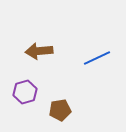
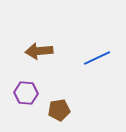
purple hexagon: moved 1 px right, 1 px down; rotated 20 degrees clockwise
brown pentagon: moved 1 px left
